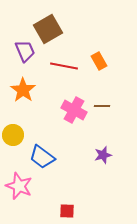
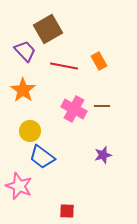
purple trapezoid: rotated 20 degrees counterclockwise
pink cross: moved 1 px up
yellow circle: moved 17 px right, 4 px up
